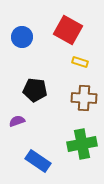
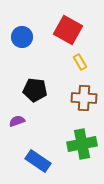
yellow rectangle: rotated 42 degrees clockwise
